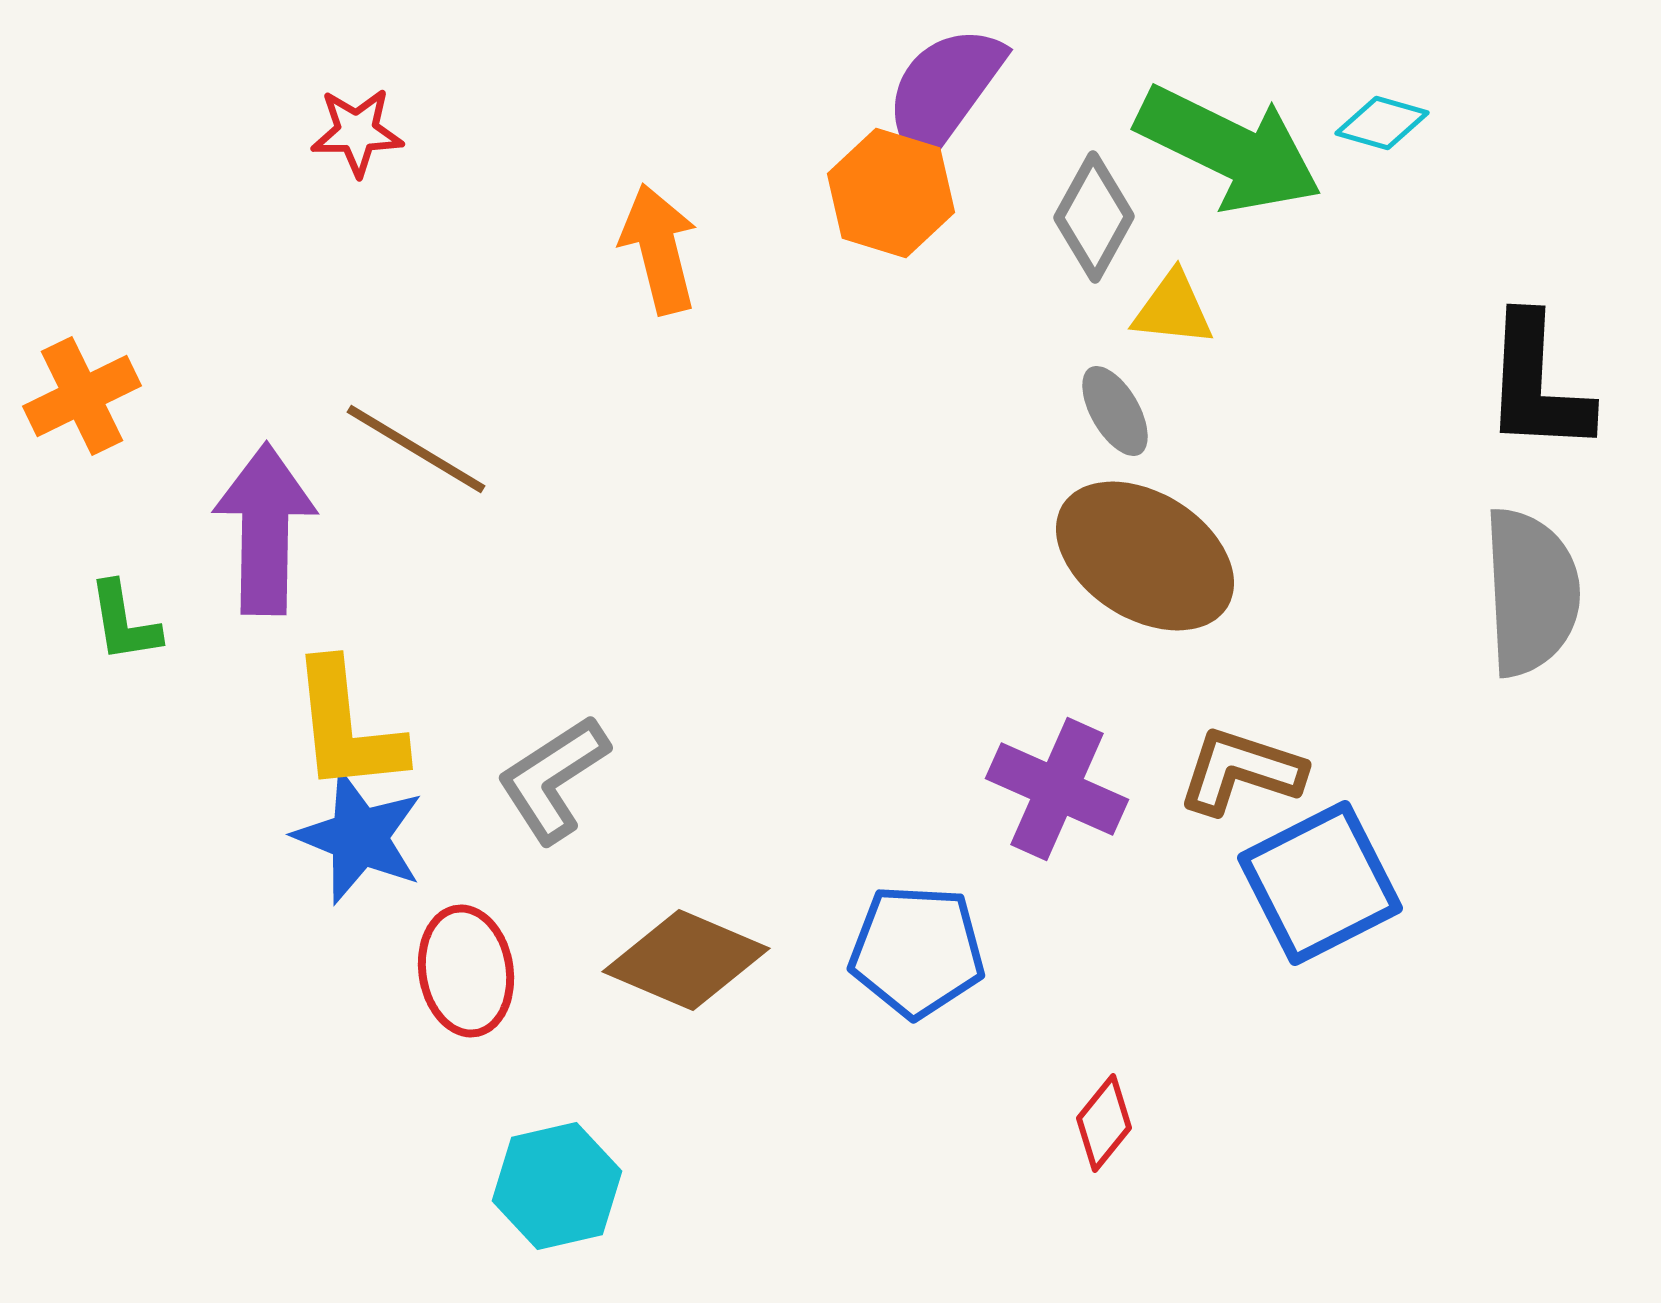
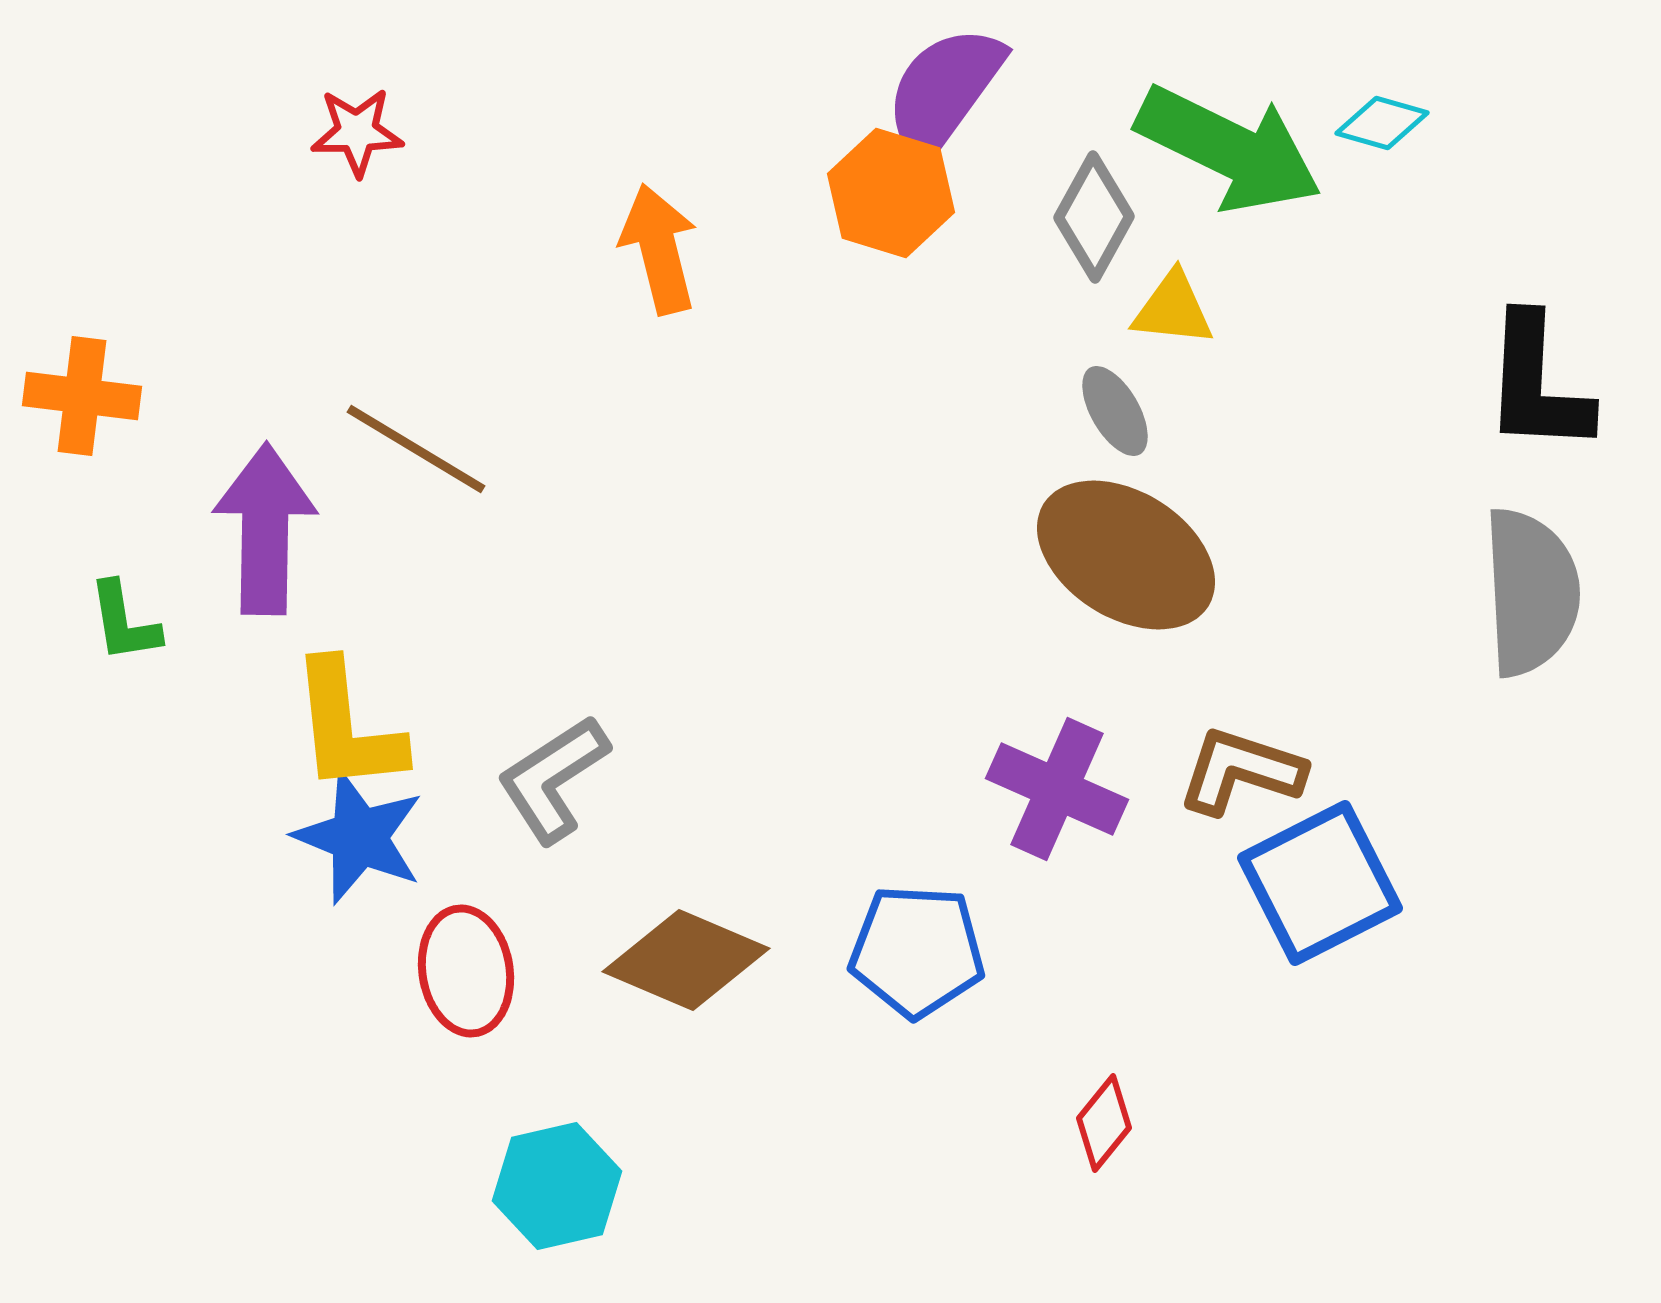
orange cross: rotated 33 degrees clockwise
brown ellipse: moved 19 px left, 1 px up
